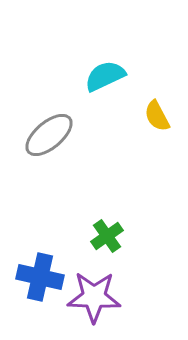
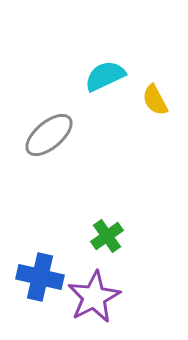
yellow semicircle: moved 2 px left, 16 px up
purple star: rotated 30 degrees counterclockwise
